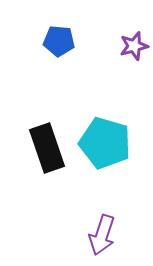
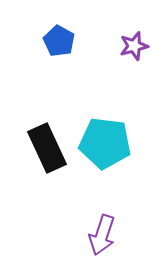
blue pentagon: rotated 24 degrees clockwise
cyan pentagon: rotated 9 degrees counterclockwise
black rectangle: rotated 6 degrees counterclockwise
